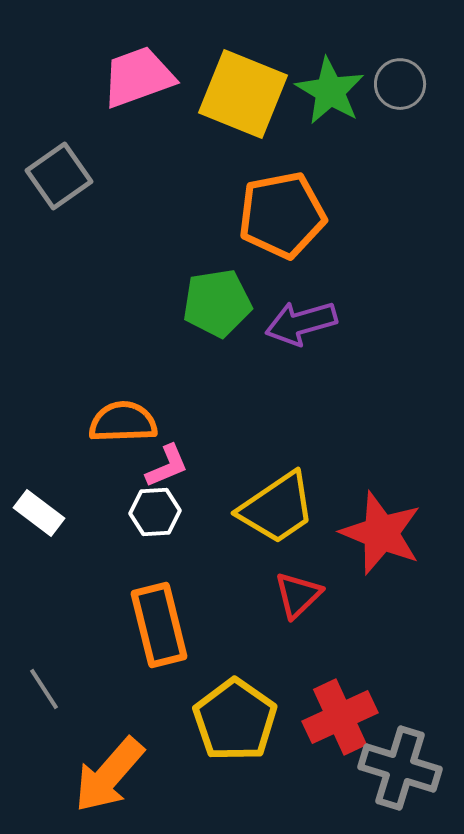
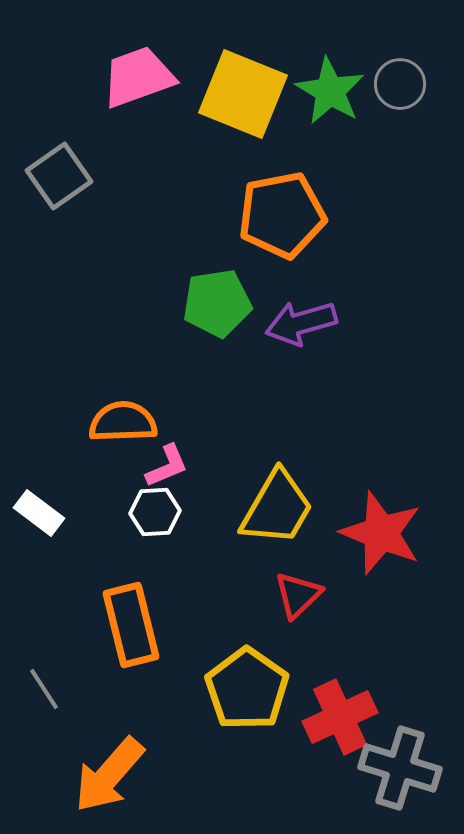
yellow trapezoid: rotated 26 degrees counterclockwise
orange rectangle: moved 28 px left
yellow pentagon: moved 12 px right, 31 px up
